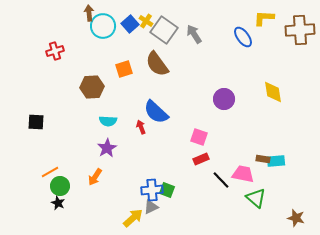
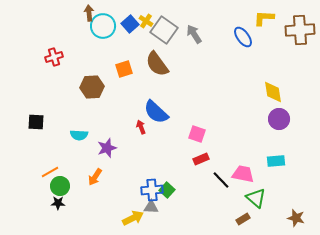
red cross: moved 1 px left, 6 px down
purple circle: moved 55 px right, 20 px down
cyan semicircle: moved 29 px left, 14 px down
pink square: moved 2 px left, 3 px up
purple star: rotated 12 degrees clockwise
brown rectangle: moved 20 px left, 60 px down; rotated 40 degrees counterclockwise
green square: rotated 21 degrees clockwise
black star: rotated 24 degrees counterclockwise
gray triangle: rotated 28 degrees clockwise
yellow arrow: rotated 15 degrees clockwise
